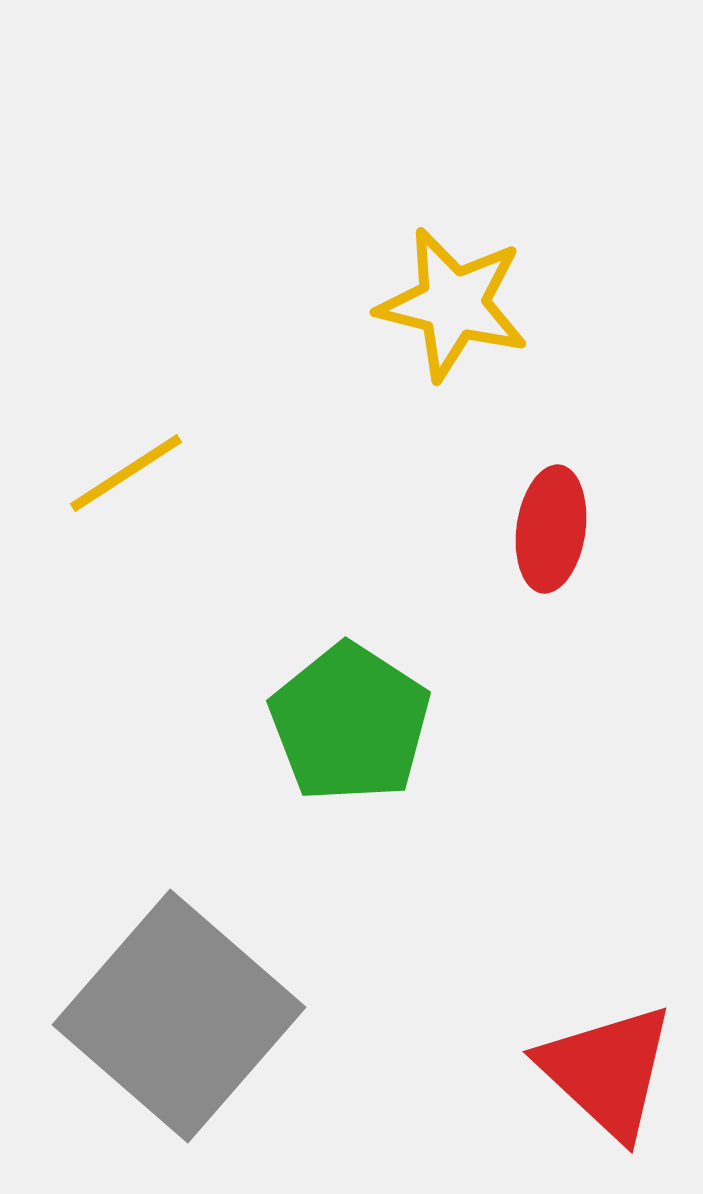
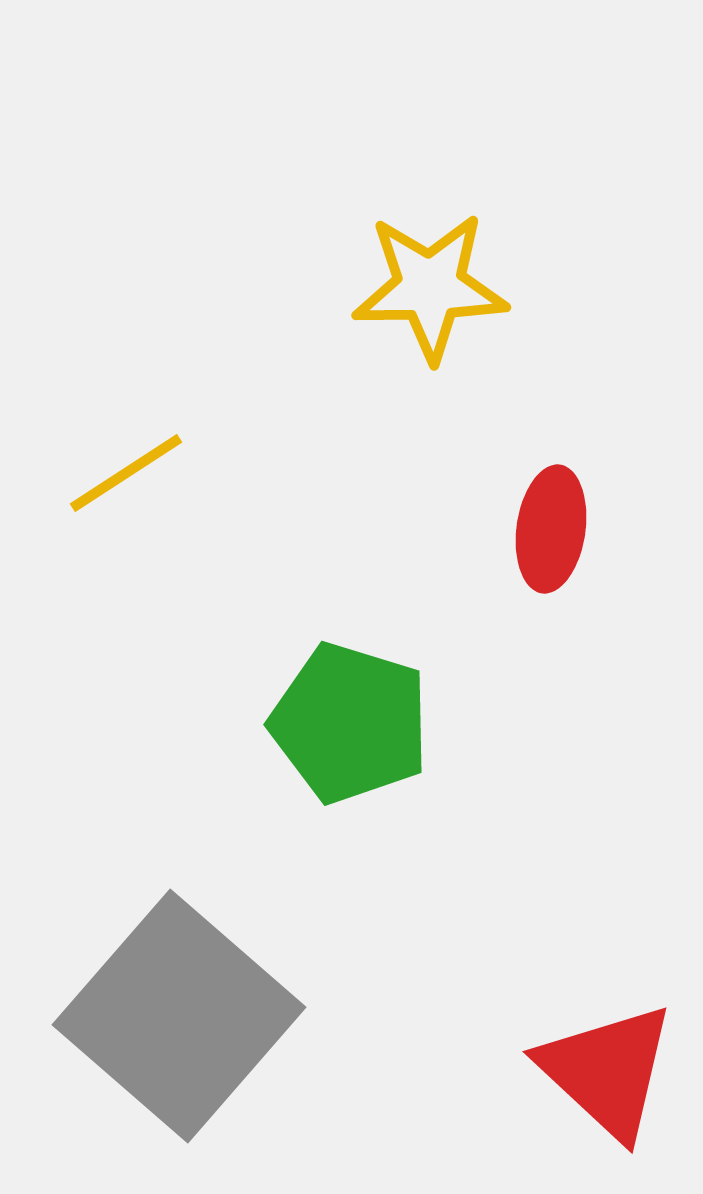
yellow star: moved 23 px left, 17 px up; rotated 15 degrees counterclockwise
green pentagon: rotated 16 degrees counterclockwise
